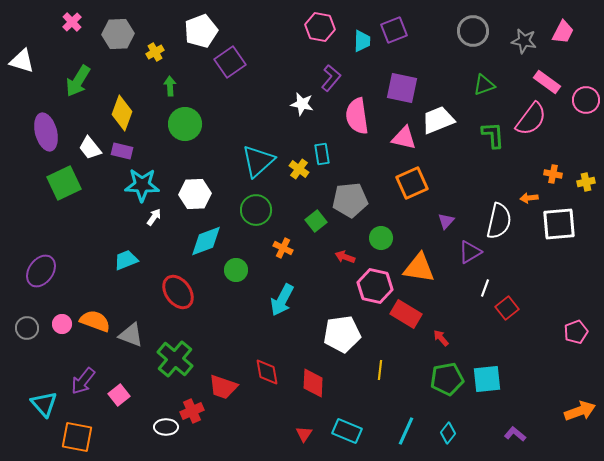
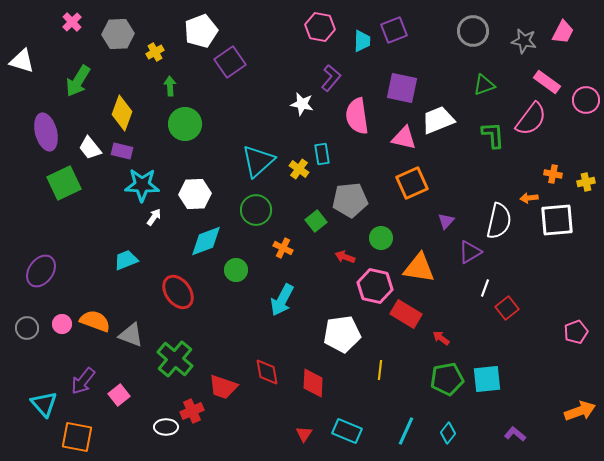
white square at (559, 224): moved 2 px left, 4 px up
red arrow at (441, 338): rotated 12 degrees counterclockwise
